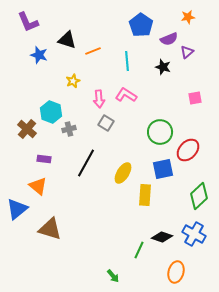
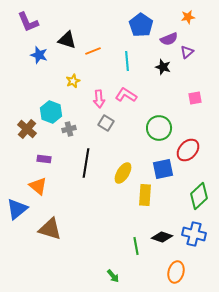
green circle: moved 1 px left, 4 px up
black line: rotated 20 degrees counterclockwise
blue cross: rotated 15 degrees counterclockwise
green line: moved 3 px left, 4 px up; rotated 36 degrees counterclockwise
